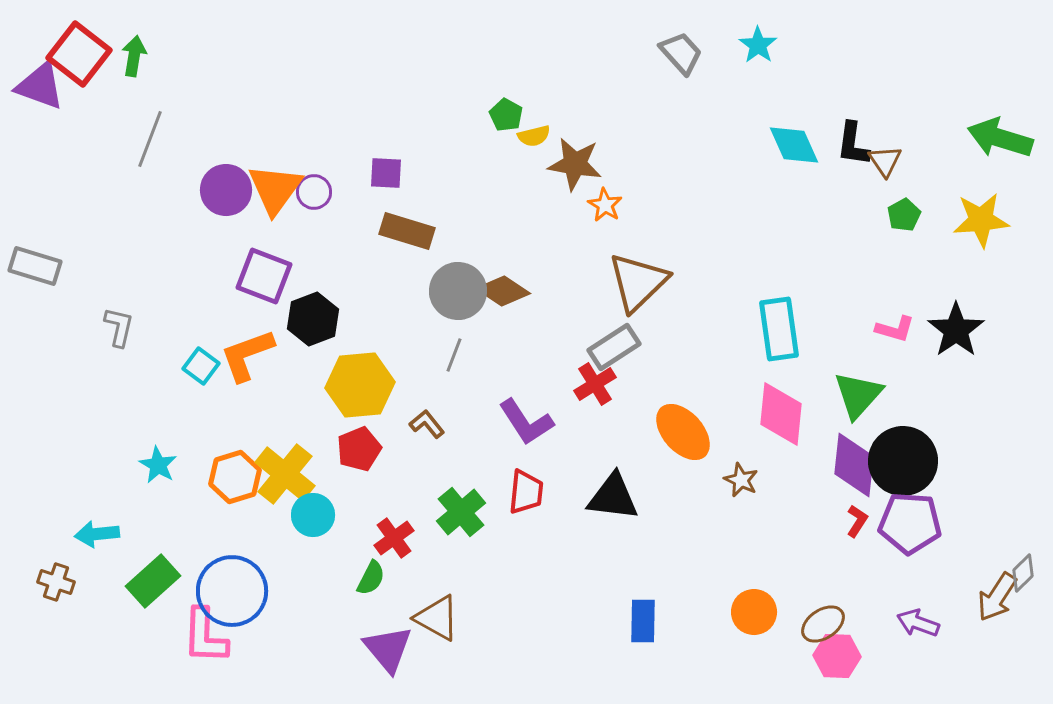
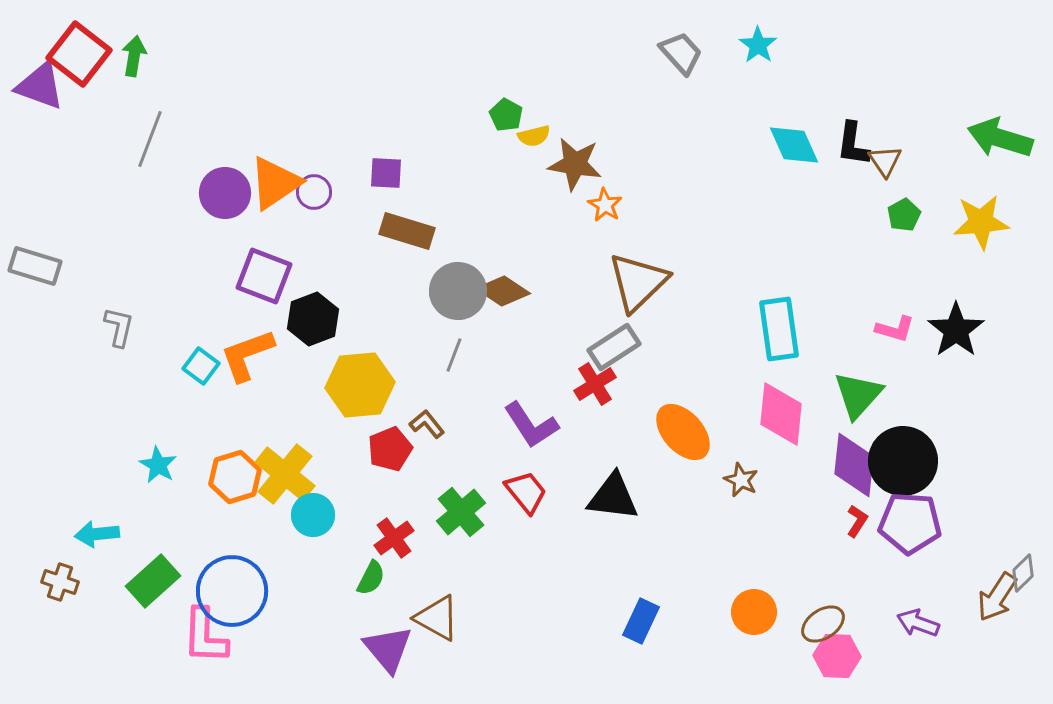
orange triangle at (275, 189): moved 6 px up; rotated 20 degrees clockwise
purple circle at (226, 190): moved 1 px left, 3 px down
yellow star at (981, 220): moved 2 px down
purple L-shape at (526, 422): moved 5 px right, 3 px down
red pentagon at (359, 449): moved 31 px right
red trapezoid at (526, 492): rotated 45 degrees counterclockwise
brown cross at (56, 582): moved 4 px right
blue rectangle at (643, 621): moved 2 px left; rotated 24 degrees clockwise
